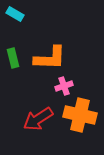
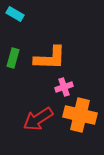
green rectangle: rotated 30 degrees clockwise
pink cross: moved 1 px down
